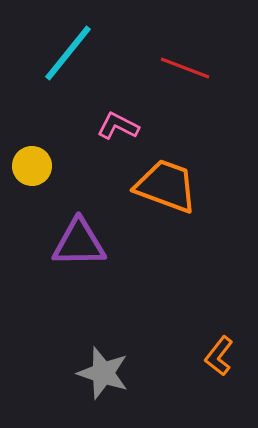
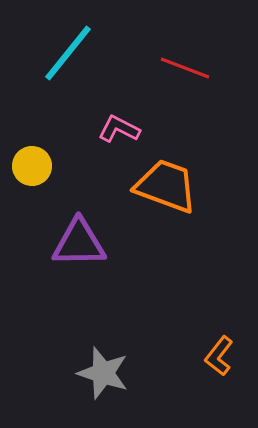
pink L-shape: moved 1 px right, 3 px down
